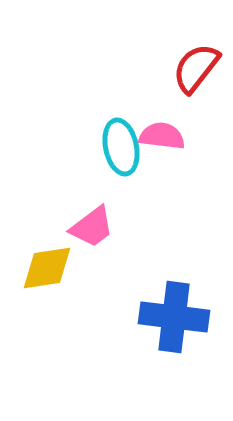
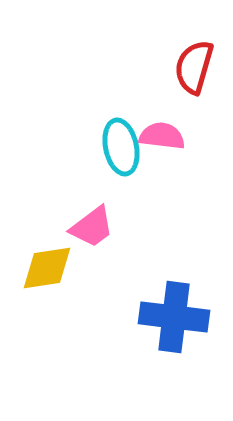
red semicircle: moved 2 px left, 1 px up; rotated 22 degrees counterclockwise
